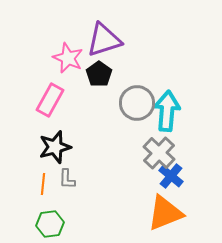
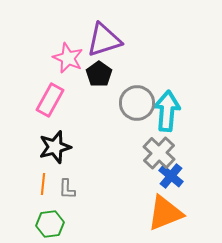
gray L-shape: moved 10 px down
